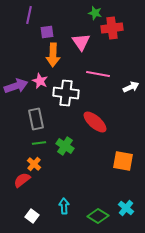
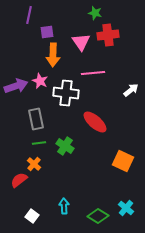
red cross: moved 4 px left, 7 px down
pink line: moved 5 px left, 1 px up; rotated 15 degrees counterclockwise
white arrow: moved 3 px down; rotated 14 degrees counterclockwise
orange square: rotated 15 degrees clockwise
red semicircle: moved 3 px left
